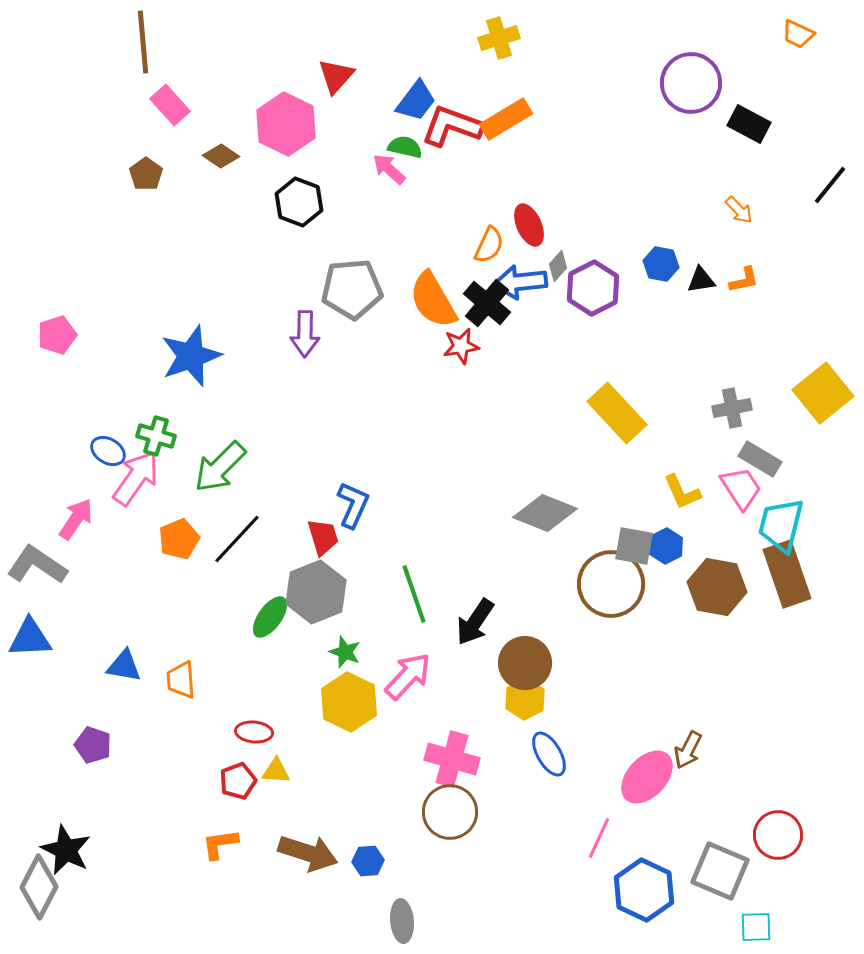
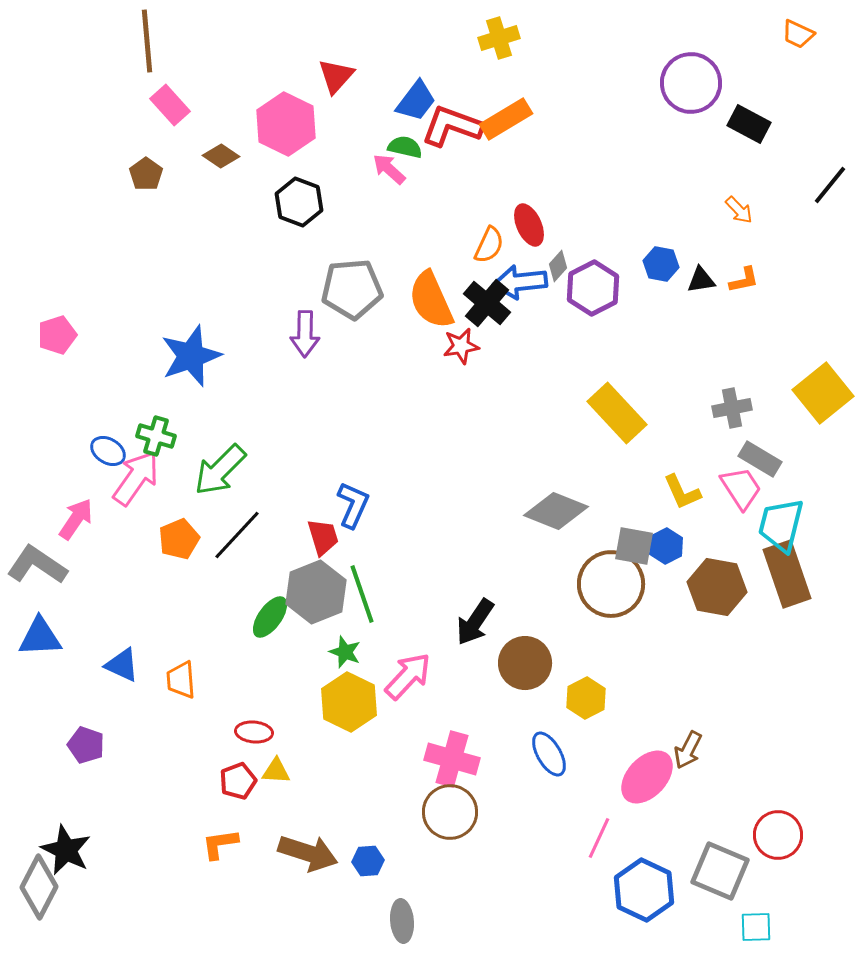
brown line at (143, 42): moved 4 px right, 1 px up
orange semicircle at (433, 300): moved 2 px left; rotated 6 degrees clockwise
green arrow at (220, 467): moved 3 px down
gray diamond at (545, 513): moved 11 px right, 2 px up
black line at (237, 539): moved 4 px up
green line at (414, 594): moved 52 px left
blue triangle at (30, 638): moved 10 px right, 1 px up
blue triangle at (124, 666): moved 2 px left, 1 px up; rotated 15 degrees clockwise
yellow hexagon at (525, 699): moved 61 px right, 1 px up
purple pentagon at (93, 745): moved 7 px left
